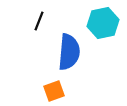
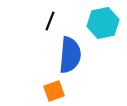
black line: moved 11 px right
blue semicircle: moved 1 px right, 3 px down
